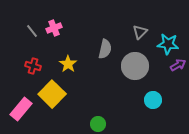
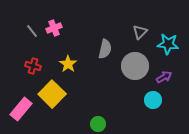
purple arrow: moved 14 px left, 12 px down
